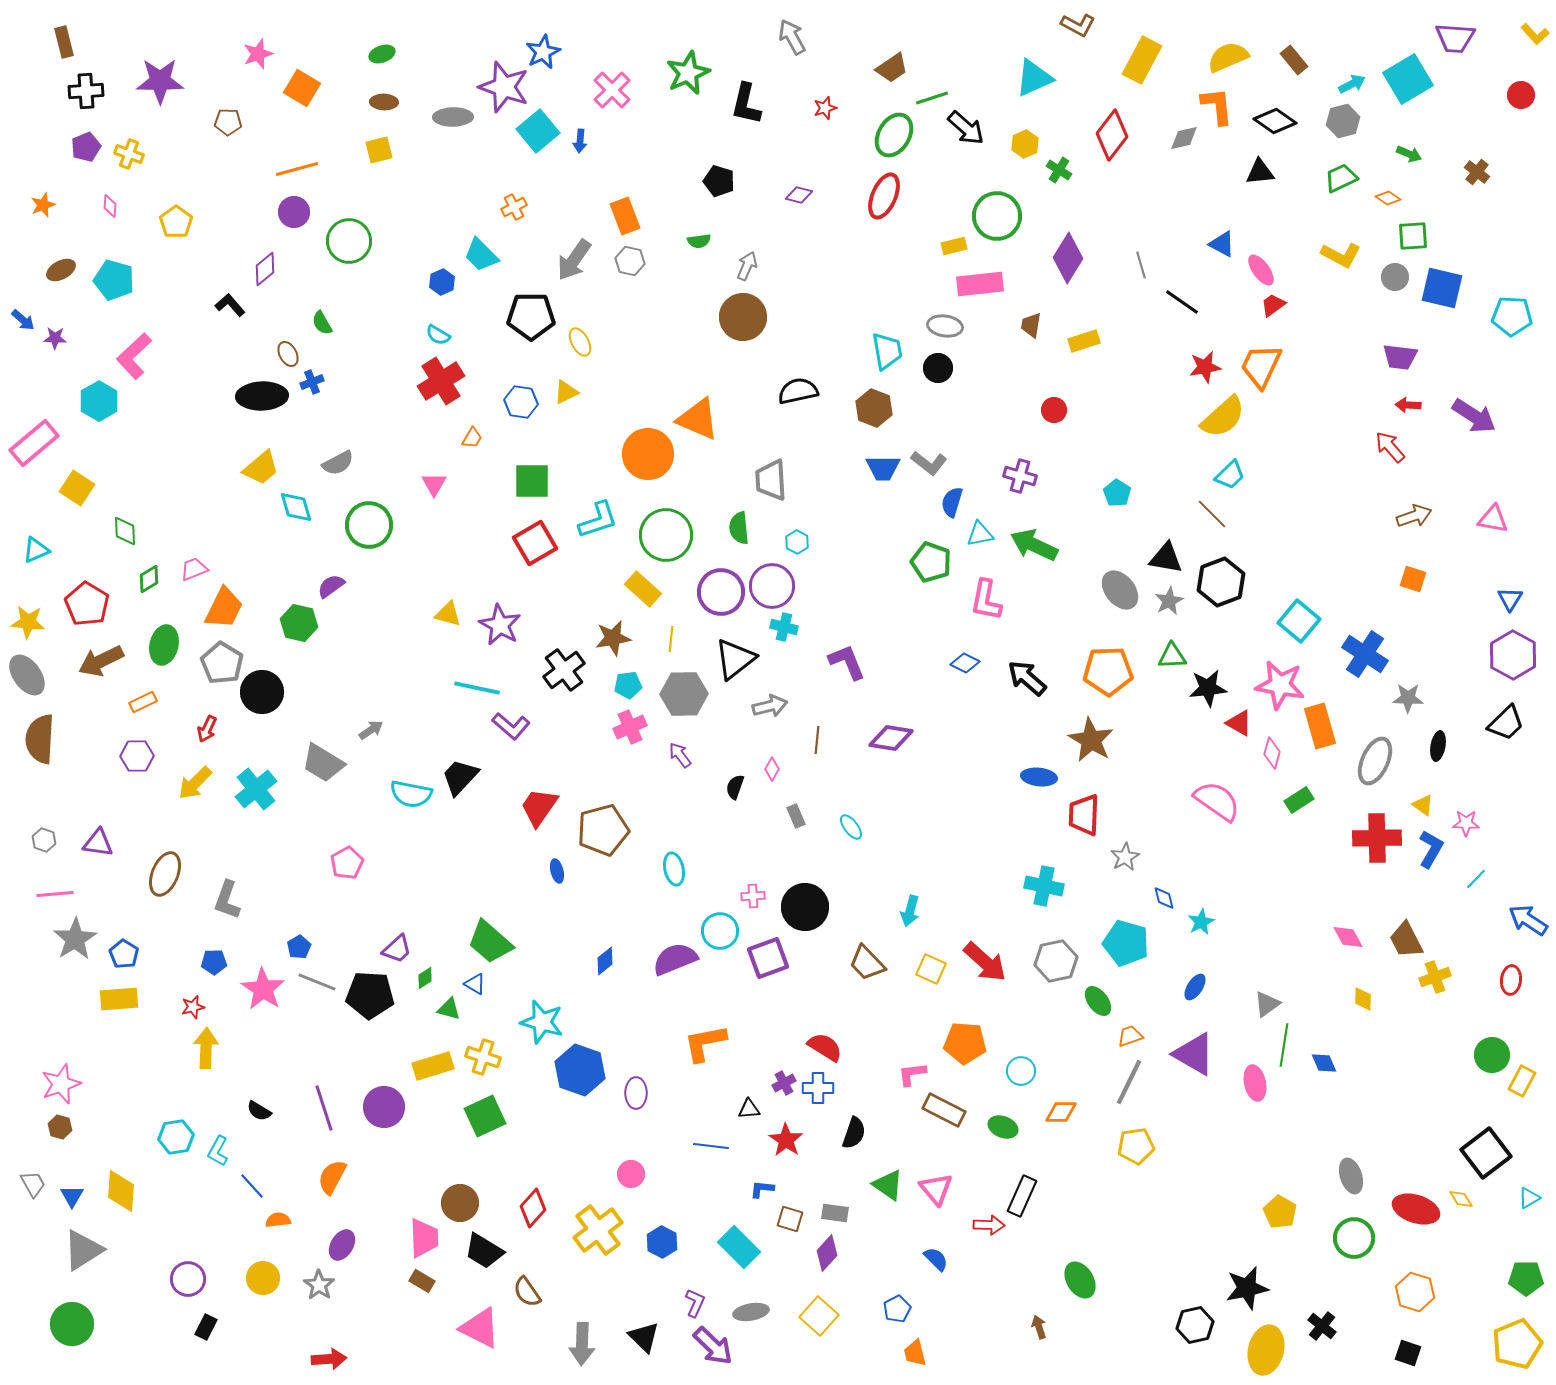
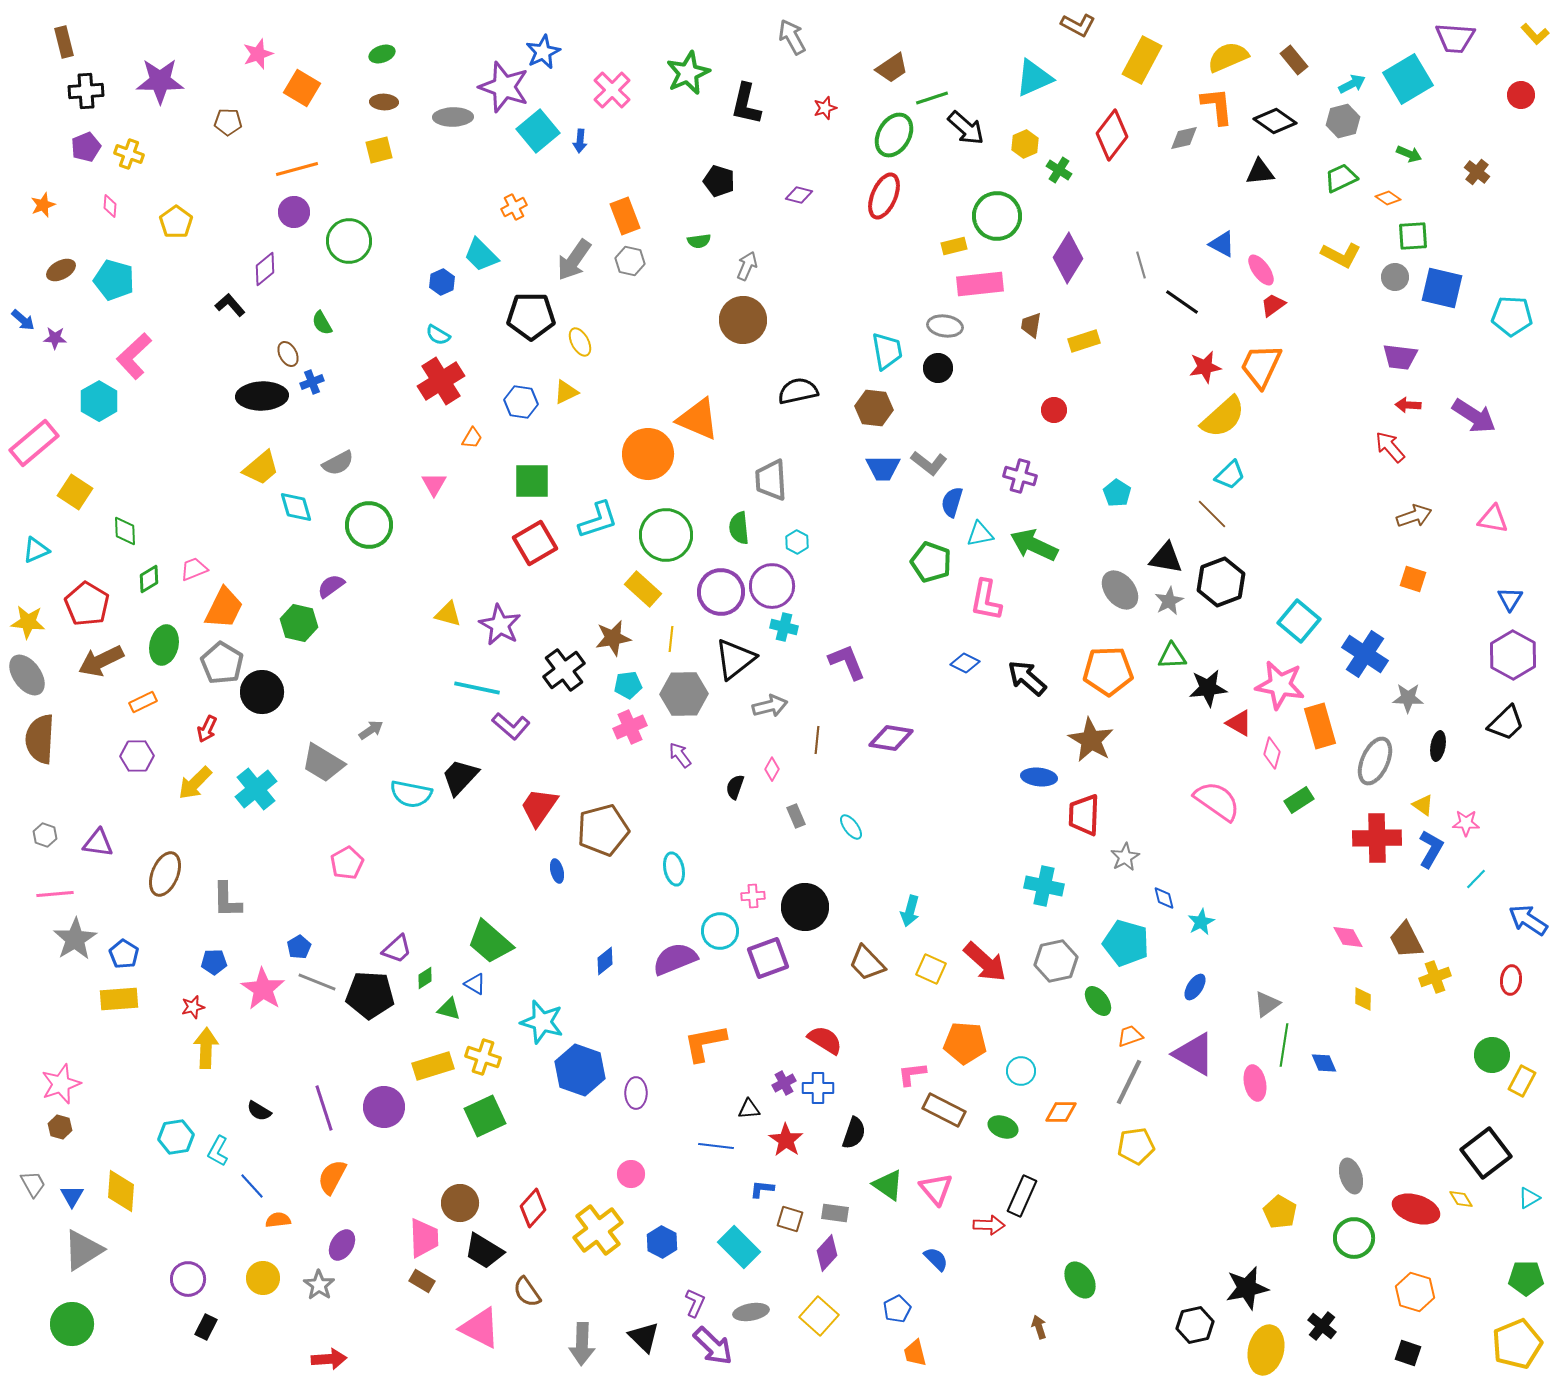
brown circle at (743, 317): moved 3 px down
brown hexagon at (874, 408): rotated 15 degrees counterclockwise
yellow square at (77, 488): moved 2 px left, 4 px down
gray hexagon at (44, 840): moved 1 px right, 5 px up
gray L-shape at (227, 900): rotated 21 degrees counterclockwise
red semicircle at (825, 1047): moved 7 px up
blue line at (711, 1146): moved 5 px right
